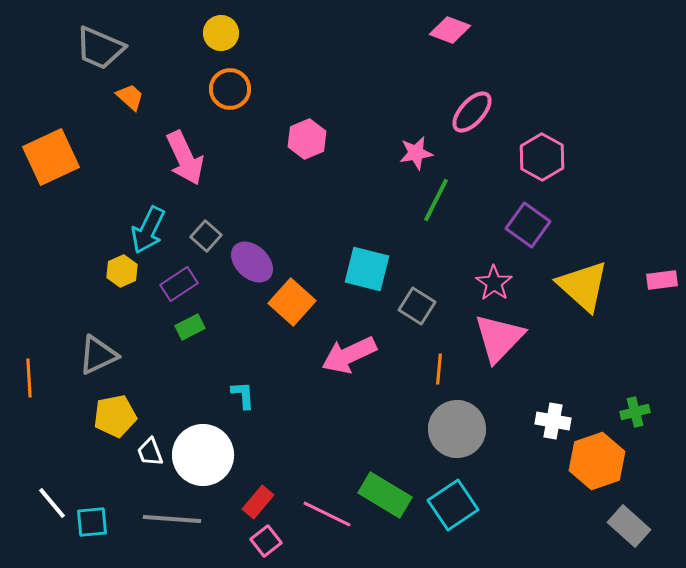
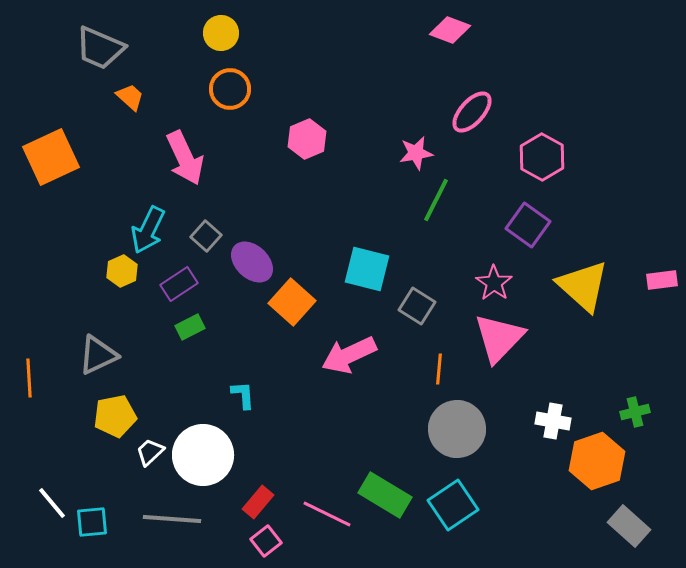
white trapezoid at (150, 452): rotated 68 degrees clockwise
